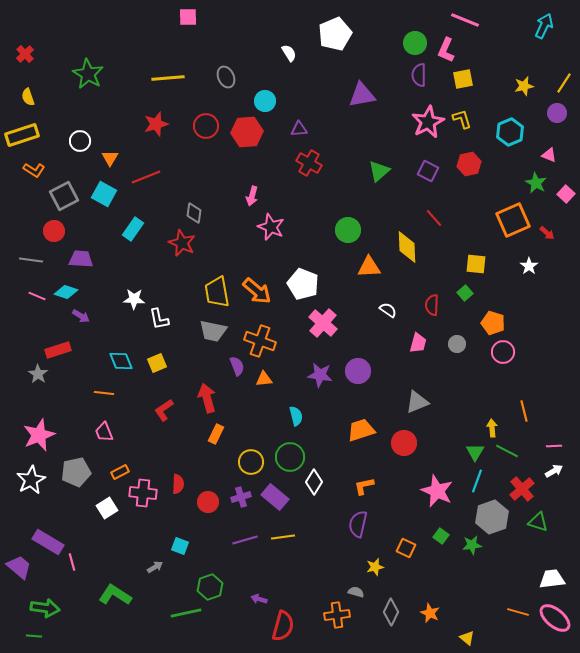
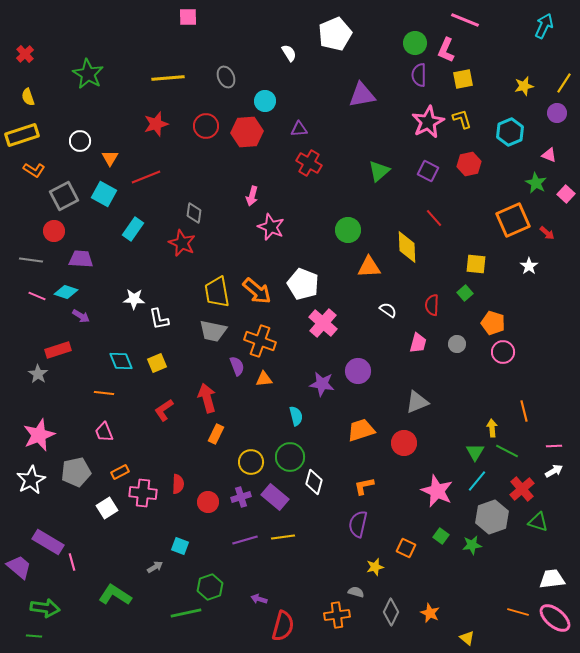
purple star at (320, 375): moved 2 px right, 9 px down
cyan line at (477, 481): rotated 20 degrees clockwise
white diamond at (314, 482): rotated 15 degrees counterclockwise
